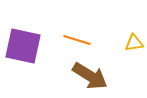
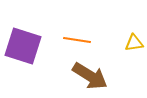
orange line: rotated 8 degrees counterclockwise
purple square: rotated 6 degrees clockwise
